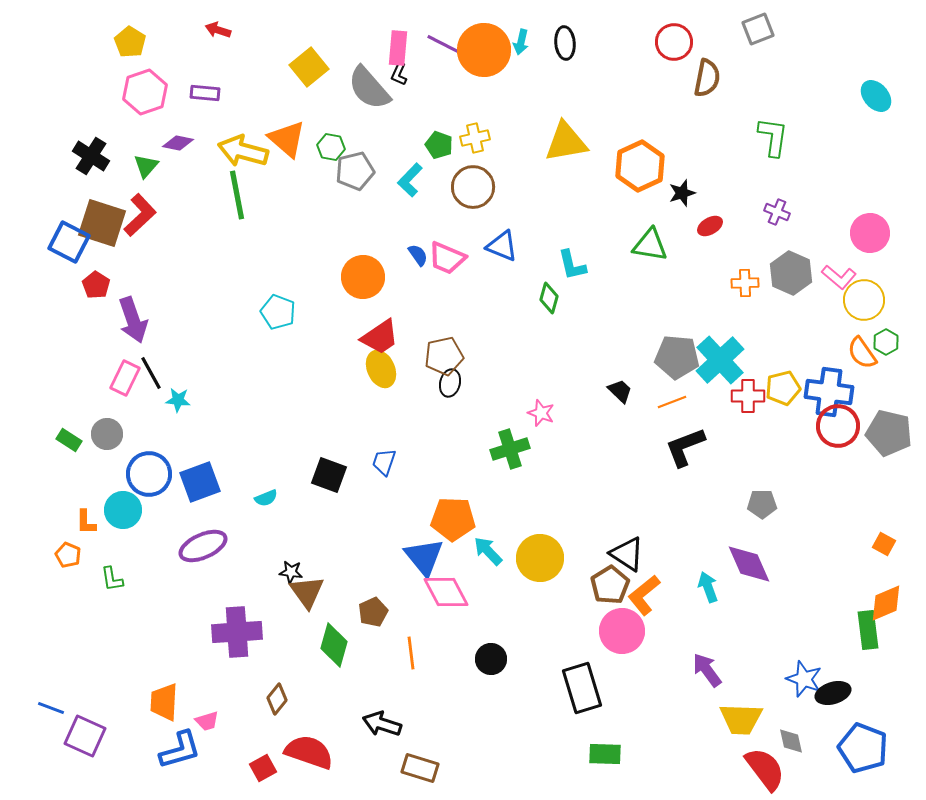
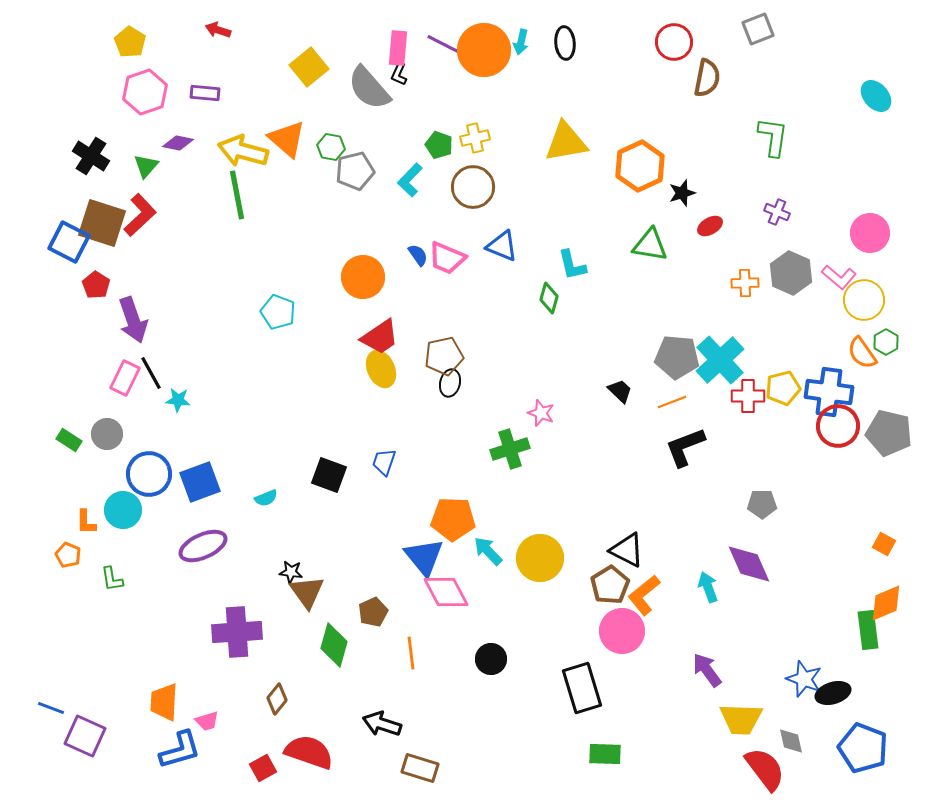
black triangle at (627, 554): moved 4 px up; rotated 6 degrees counterclockwise
